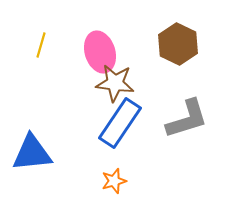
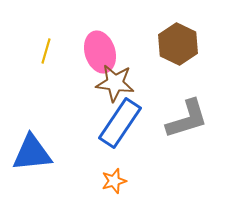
yellow line: moved 5 px right, 6 px down
